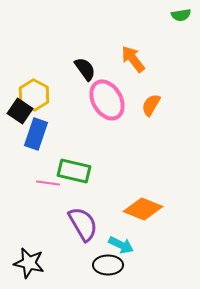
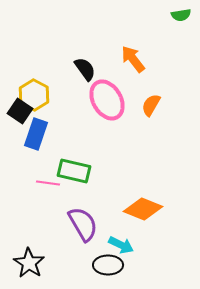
black star: rotated 20 degrees clockwise
